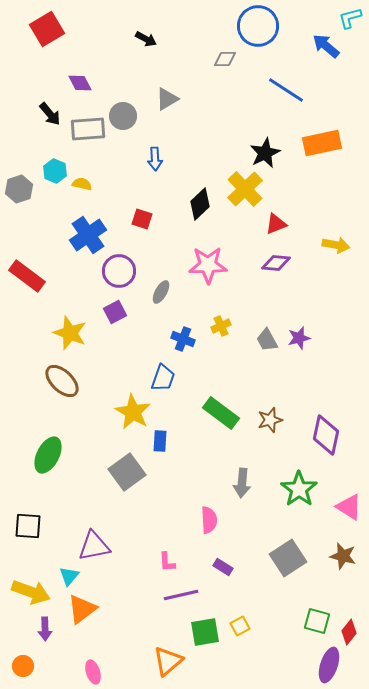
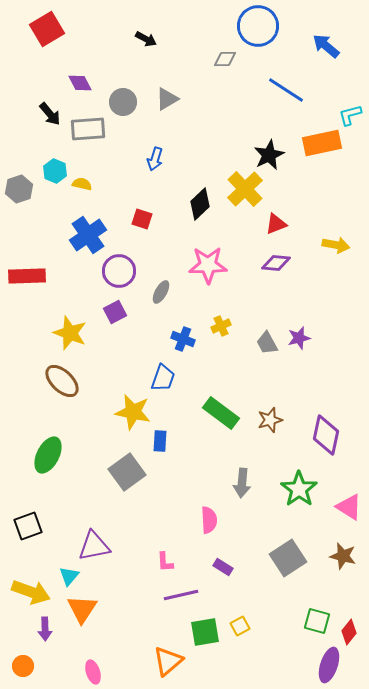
cyan L-shape at (350, 18): moved 97 px down
gray circle at (123, 116): moved 14 px up
black star at (265, 153): moved 4 px right, 2 px down
blue arrow at (155, 159): rotated 20 degrees clockwise
red rectangle at (27, 276): rotated 39 degrees counterclockwise
gray trapezoid at (267, 340): moved 3 px down
yellow star at (133, 412): rotated 18 degrees counterclockwise
black square at (28, 526): rotated 24 degrees counterclockwise
pink L-shape at (167, 562): moved 2 px left
orange triangle at (82, 609): rotated 20 degrees counterclockwise
